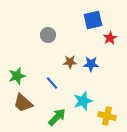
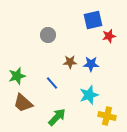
red star: moved 1 px left, 2 px up; rotated 16 degrees clockwise
cyan star: moved 6 px right, 6 px up
